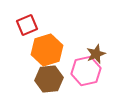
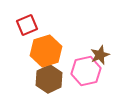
orange hexagon: moved 1 px left, 1 px down
brown star: moved 4 px right, 1 px down
brown hexagon: rotated 20 degrees counterclockwise
